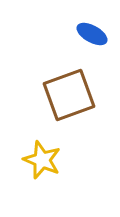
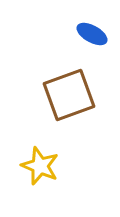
yellow star: moved 2 px left, 6 px down
